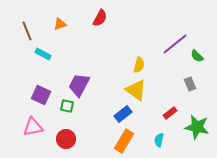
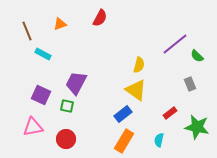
purple trapezoid: moved 3 px left, 2 px up
